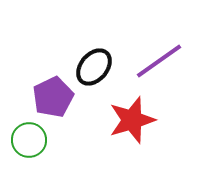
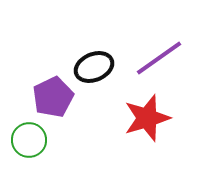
purple line: moved 3 px up
black ellipse: rotated 27 degrees clockwise
red star: moved 15 px right, 2 px up
